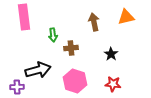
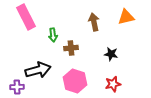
pink rectangle: moved 2 px right; rotated 20 degrees counterclockwise
black star: rotated 24 degrees counterclockwise
red star: rotated 21 degrees counterclockwise
